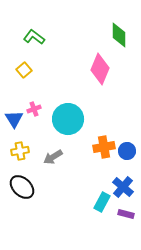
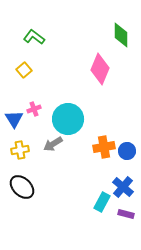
green diamond: moved 2 px right
yellow cross: moved 1 px up
gray arrow: moved 13 px up
